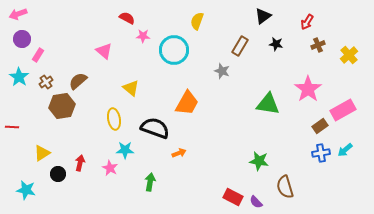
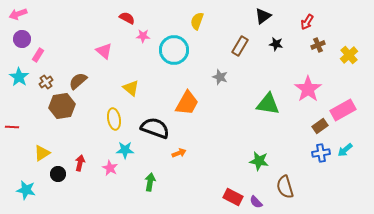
gray star at (222, 71): moved 2 px left, 6 px down
